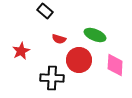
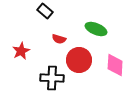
green ellipse: moved 1 px right, 6 px up
